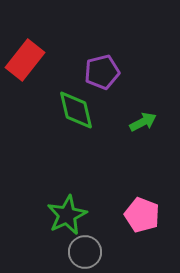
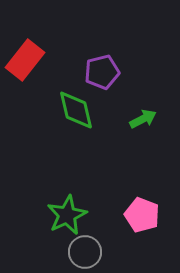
green arrow: moved 3 px up
